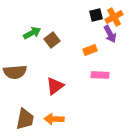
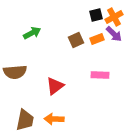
purple arrow: moved 4 px right; rotated 18 degrees counterclockwise
brown square: moved 24 px right; rotated 14 degrees clockwise
orange rectangle: moved 7 px right, 11 px up
brown trapezoid: moved 1 px down
